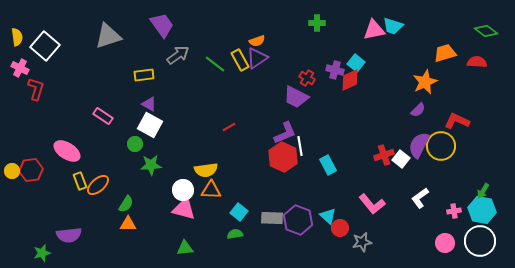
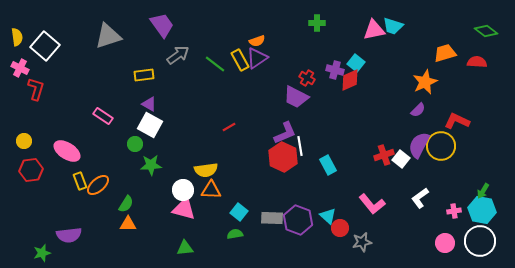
yellow circle at (12, 171): moved 12 px right, 30 px up
